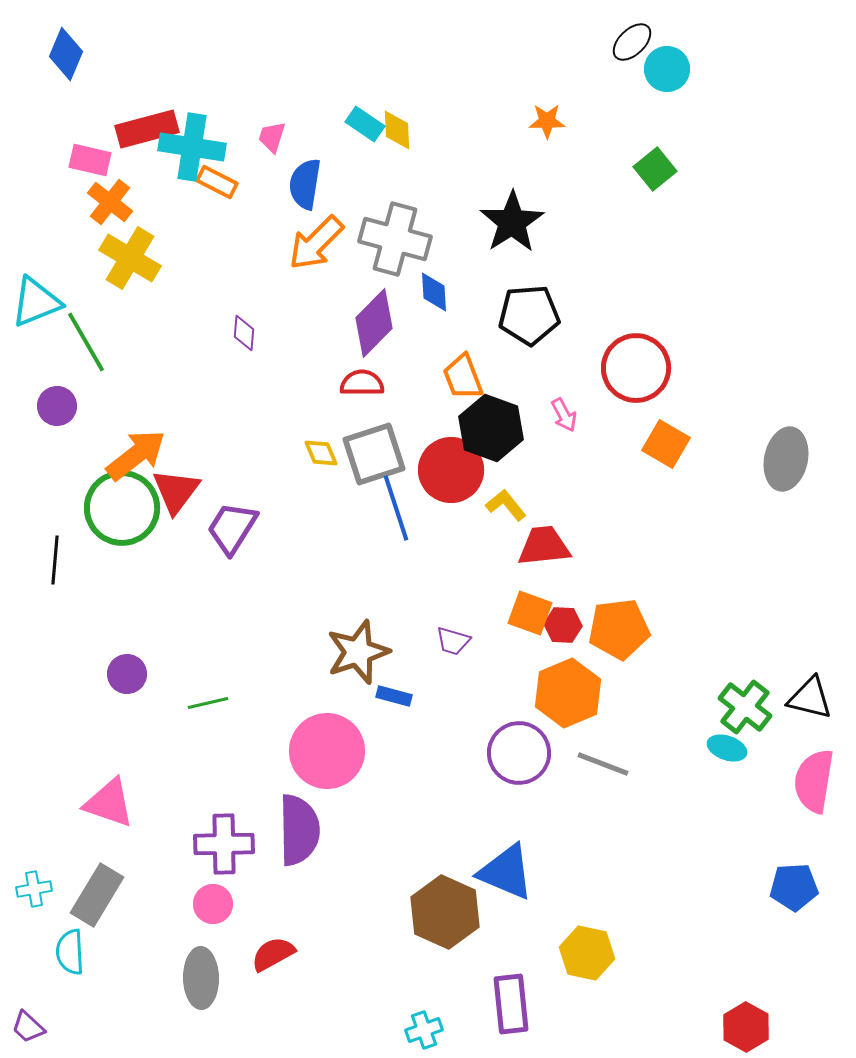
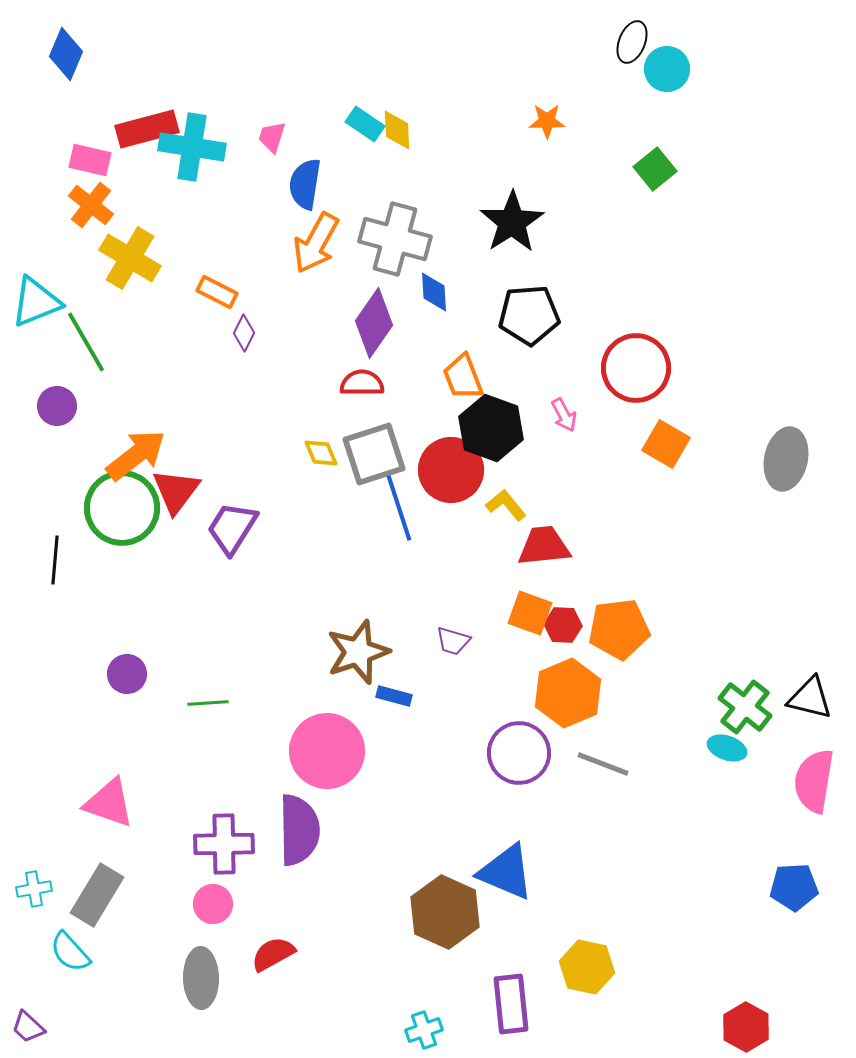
black ellipse at (632, 42): rotated 24 degrees counterclockwise
orange rectangle at (217, 182): moved 110 px down
orange cross at (110, 202): moved 19 px left, 3 px down
orange arrow at (316, 243): rotated 16 degrees counterclockwise
purple diamond at (374, 323): rotated 10 degrees counterclockwise
purple diamond at (244, 333): rotated 21 degrees clockwise
blue line at (396, 508): moved 3 px right
green line at (208, 703): rotated 9 degrees clockwise
cyan semicircle at (70, 952): rotated 39 degrees counterclockwise
yellow hexagon at (587, 953): moved 14 px down
